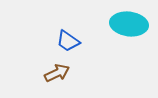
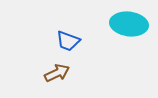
blue trapezoid: rotated 15 degrees counterclockwise
